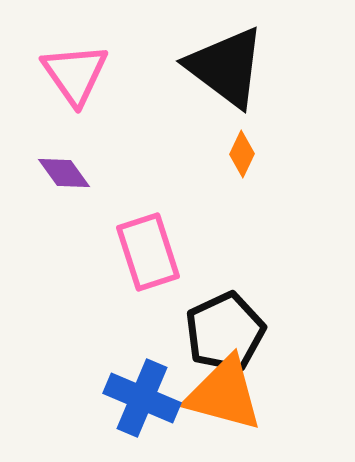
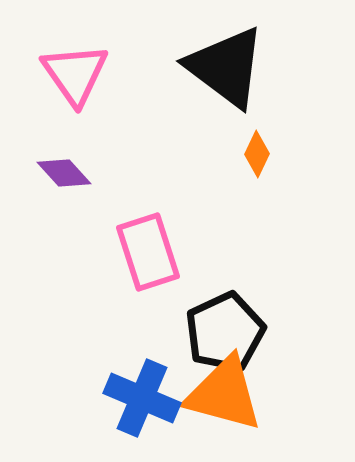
orange diamond: moved 15 px right
purple diamond: rotated 6 degrees counterclockwise
